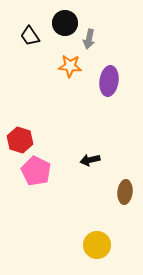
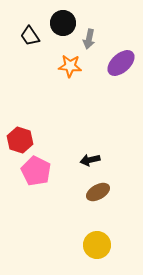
black circle: moved 2 px left
purple ellipse: moved 12 px right, 18 px up; rotated 40 degrees clockwise
brown ellipse: moved 27 px left; rotated 55 degrees clockwise
